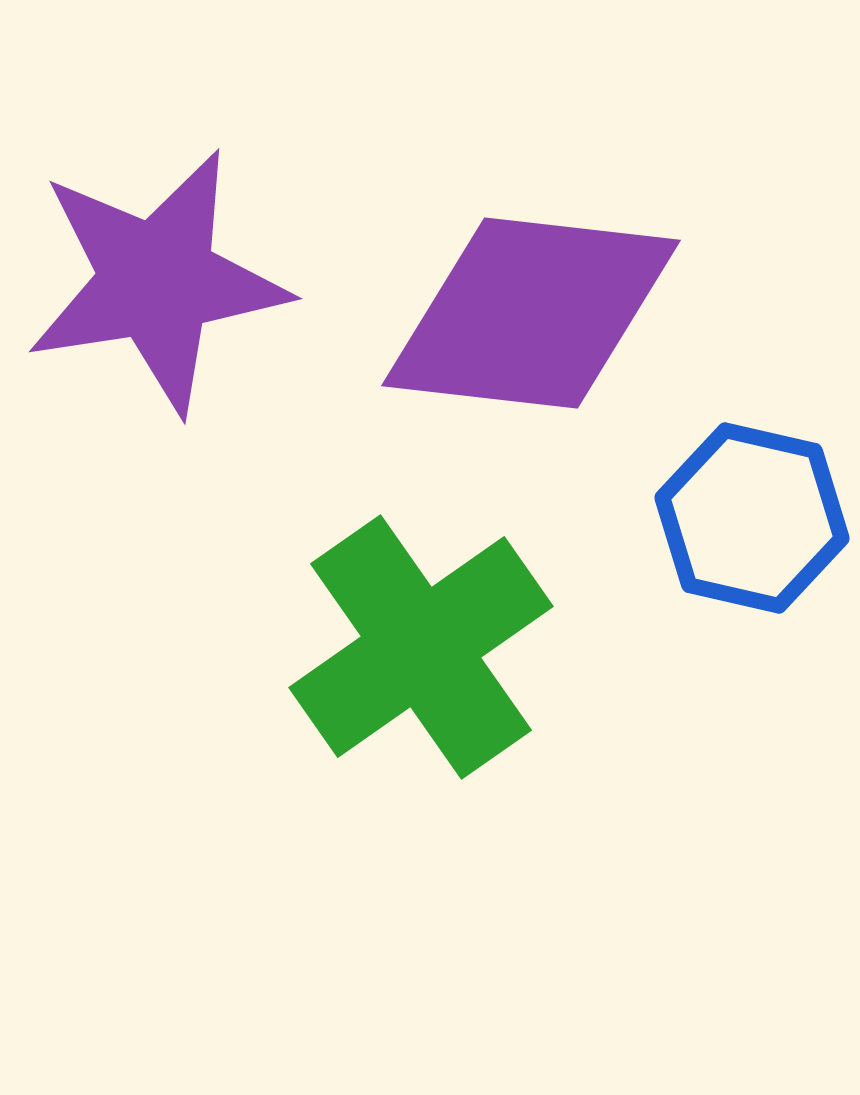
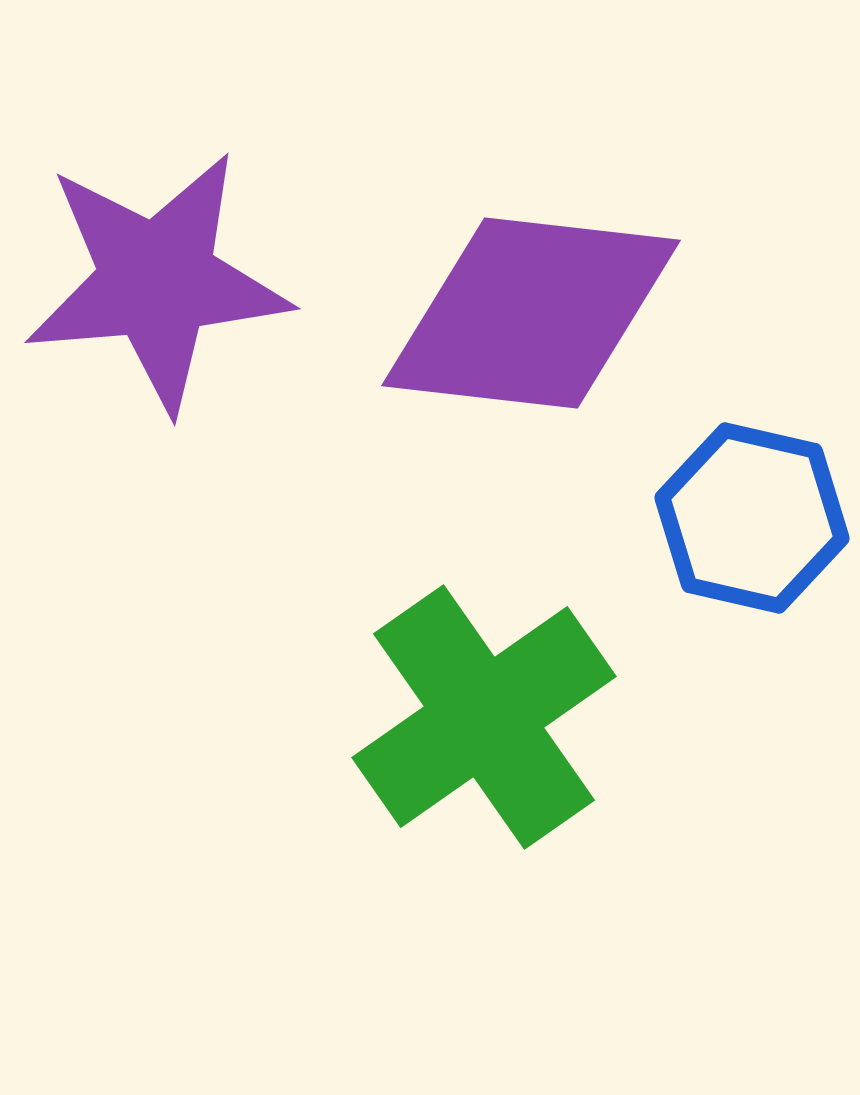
purple star: rotated 4 degrees clockwise
green cross: moved 63 px right, 70 px down
